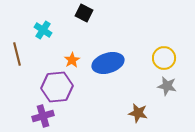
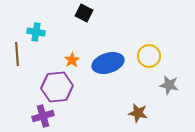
cyan cross: moved 7 px left, 2 px down; rotated 24 degrees counterclockwise
brown line: rotated 10 degrees clockwise
yellow circle: moved 15 px left, 2 px up
gray star: moved 2 px right, 1 px up
